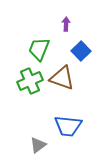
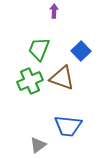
purple arrow: moved 12 px left, 13 px up
